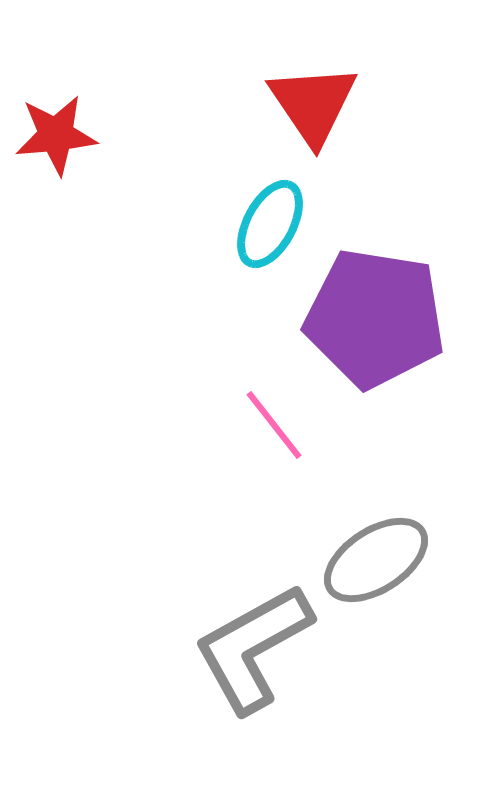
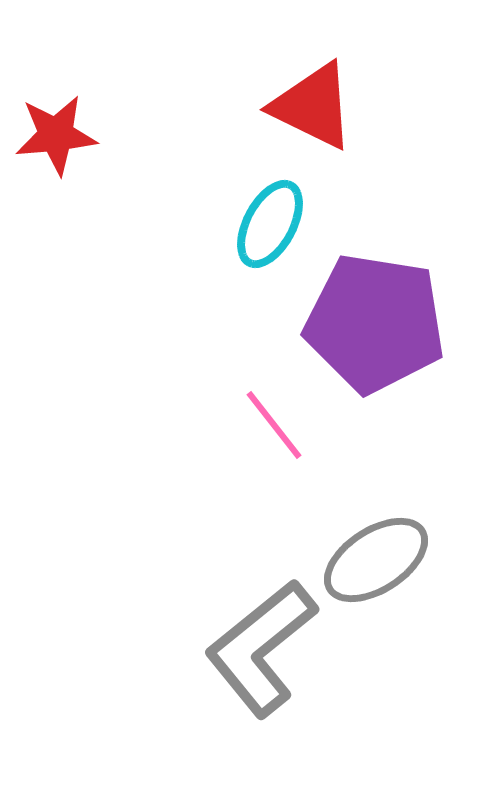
red triangle: moved 2 px down; rotated 30 degrees counterclockwise
purple pentagon: moved 5 px down
gray L-shape: moved 8 px right; rotated 10 degrees counterclockwise
